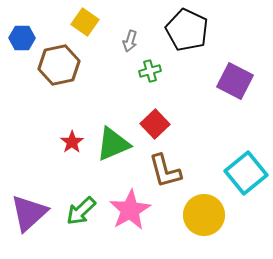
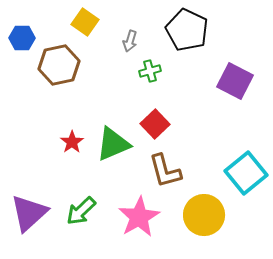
pink star: moved 9 px right, 7 px down
